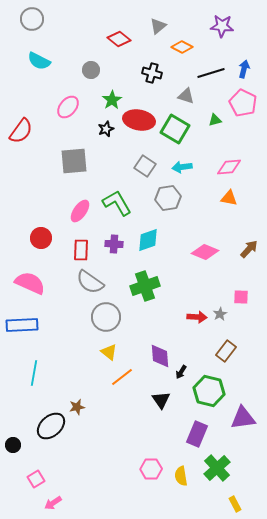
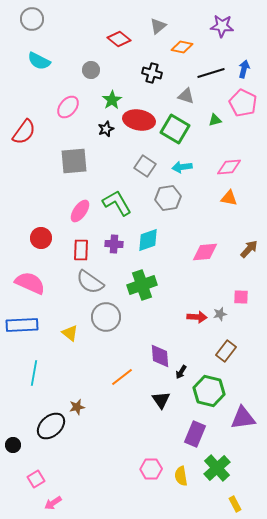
orange diamond at (182, 47): rotated 15 degrees counterclockwise
red semicircle at (21, 131): moved 3 px right, 1 px down
pink diamond at (205, 252): rotated 28 degrees counterclockwise
green cross at (145, 286): moved 3 px left, 1 px up
gray star at (220, 314): rotated 16 degrees clockwise
yellow triangle at (109, 352): moved 39 px left, 19 px up
purple rectangle at (197, 434): moved 2 px left
